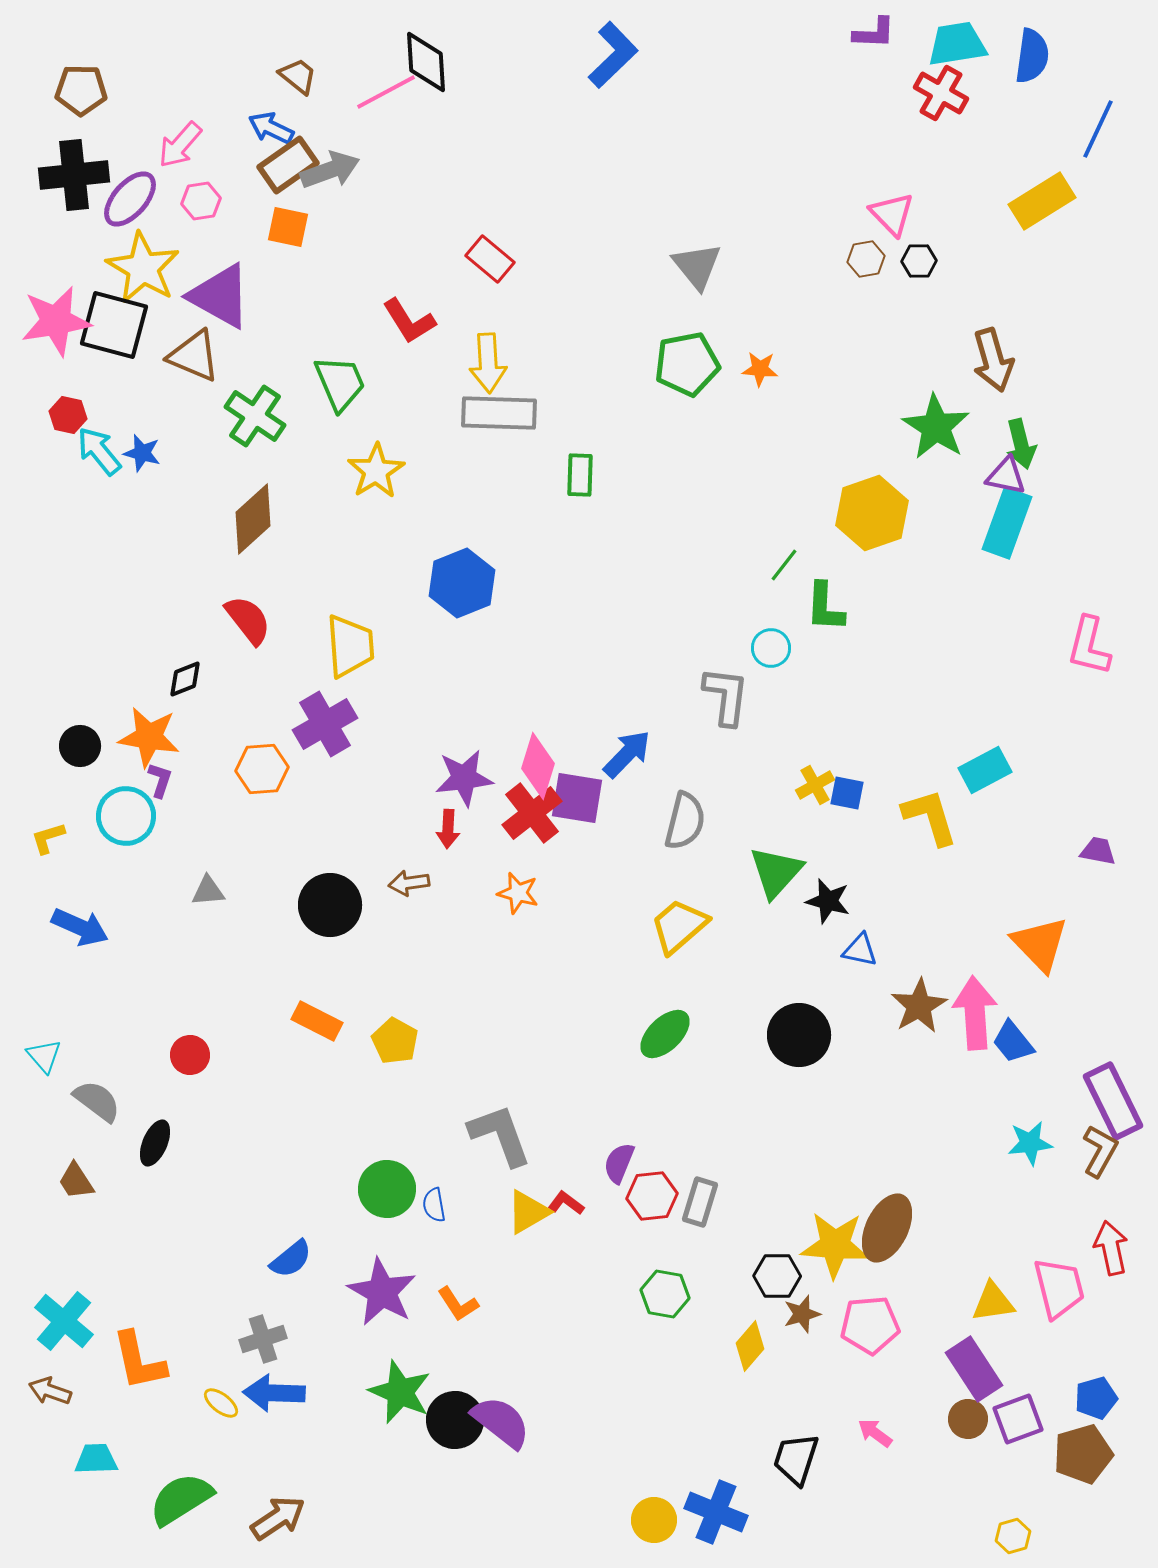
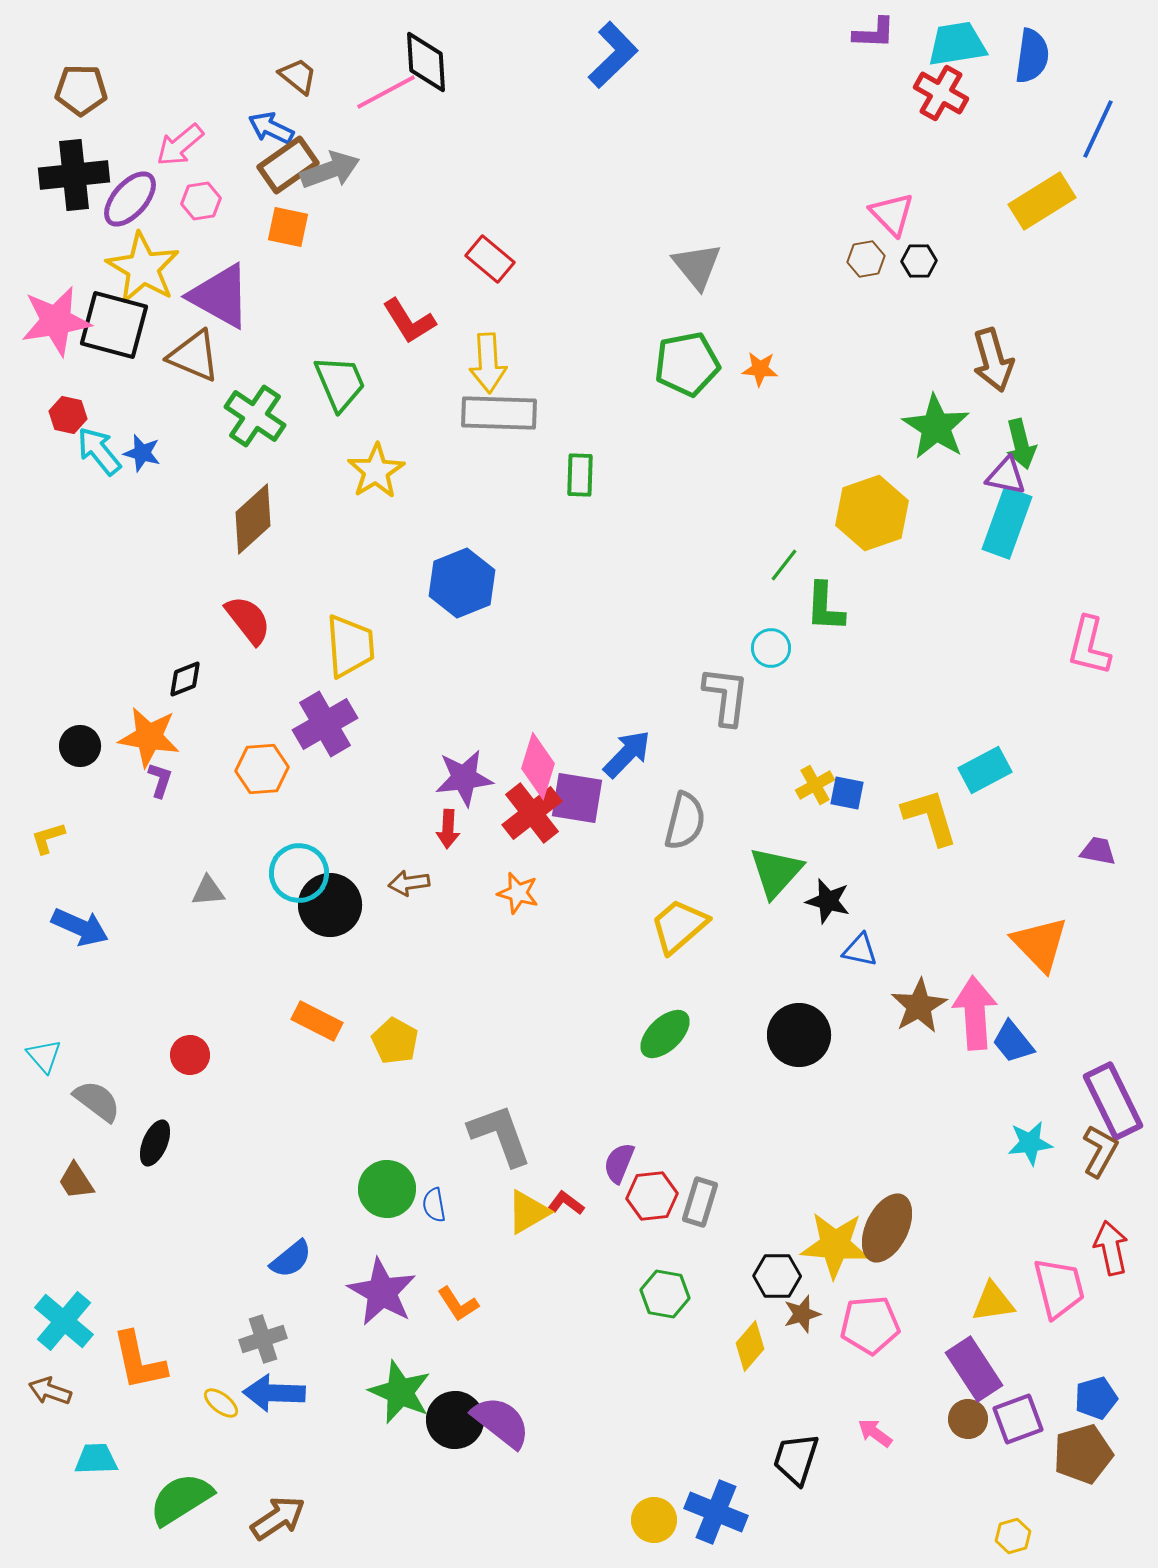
pink arrow at (180, 145): rotated 9 degrees clockwise
cyan circle at (126, 816): moved 173 px right, 57 px down
